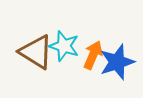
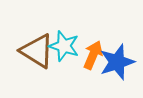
brown triangle: moved 1 px right, 1 px up
